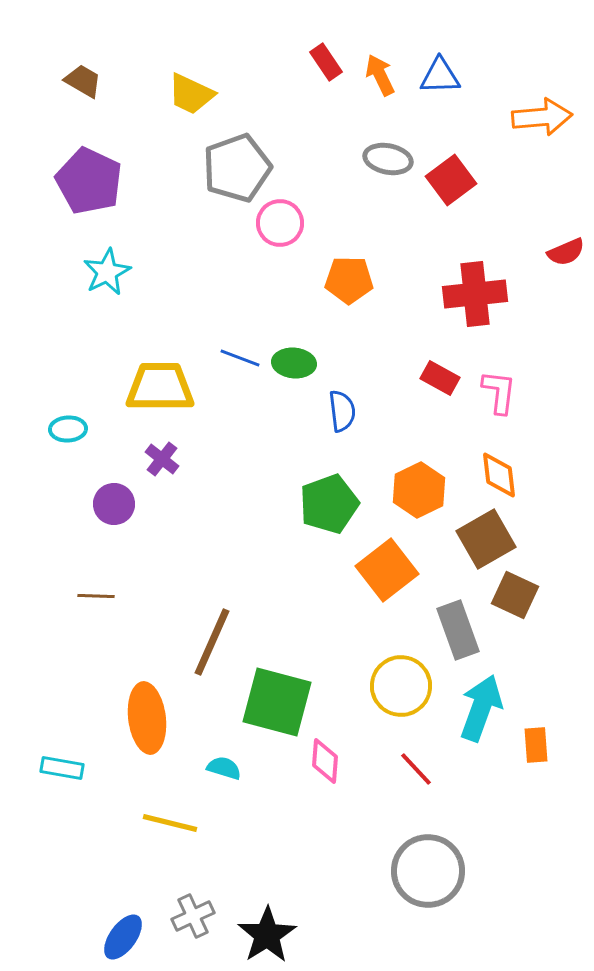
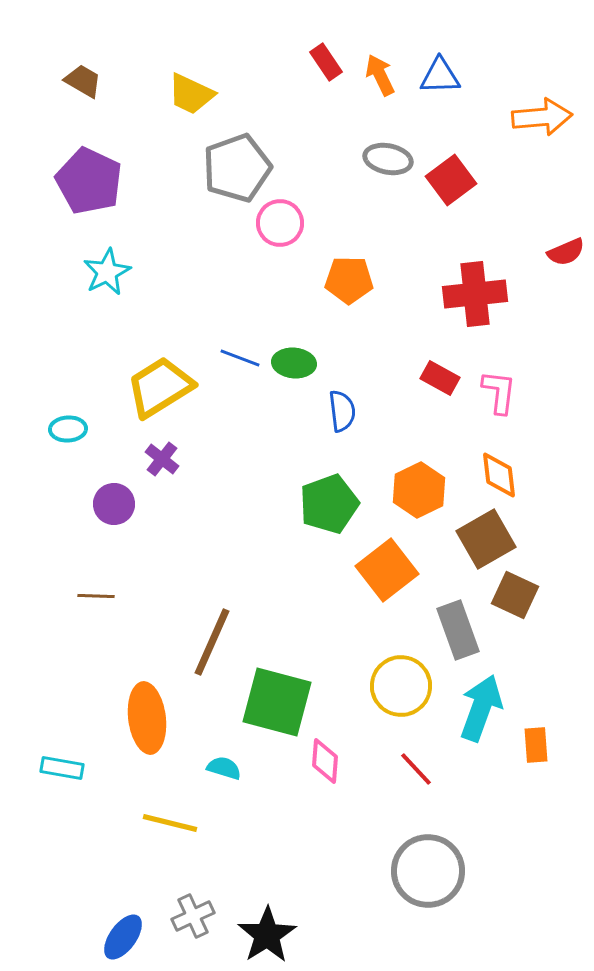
yellow trapezoid at (160, 387): rotated 32 degrees counterclockwise
